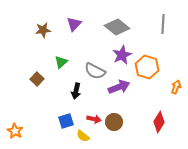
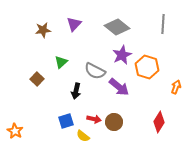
purple arrow: rotated 60 degrees clockwise
